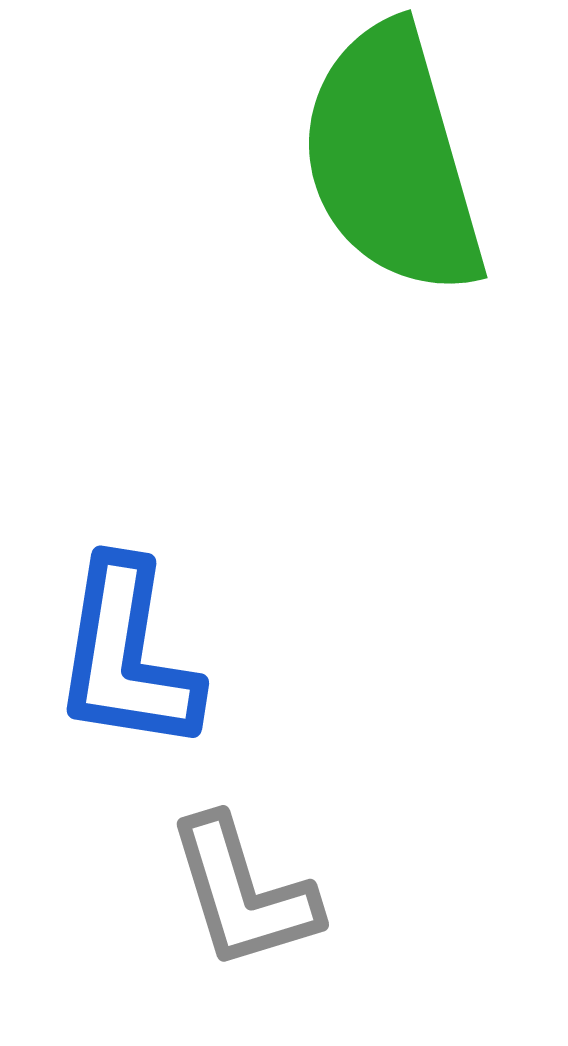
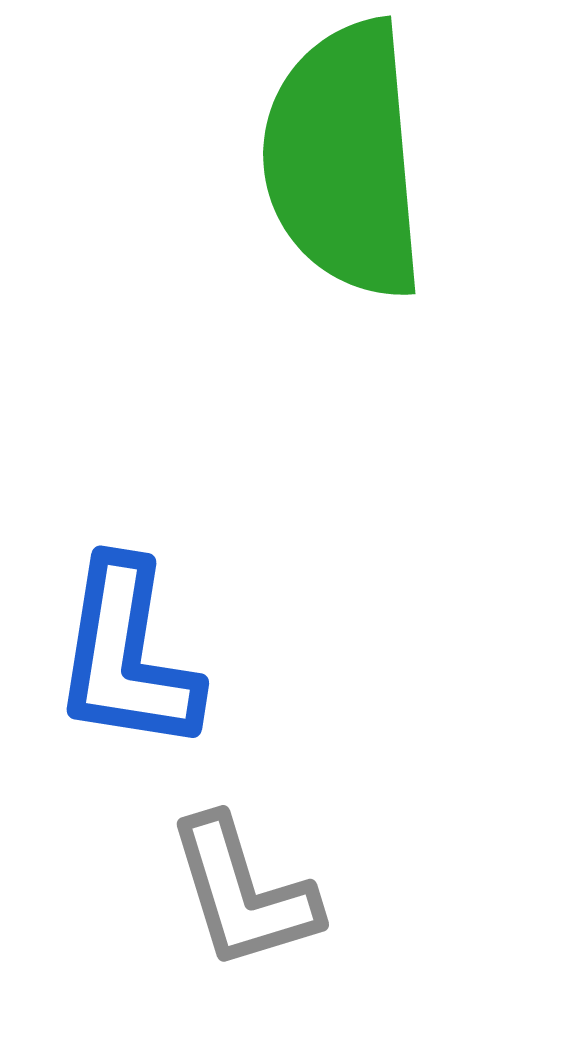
green semicircle: moved 48 px left; rotated 11 degrees clockwise
